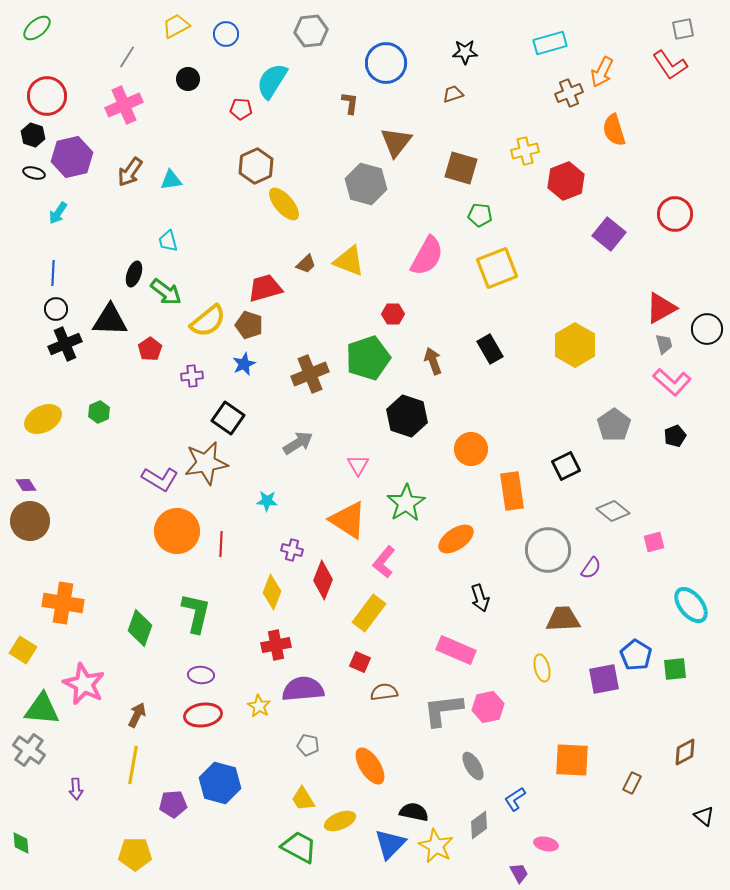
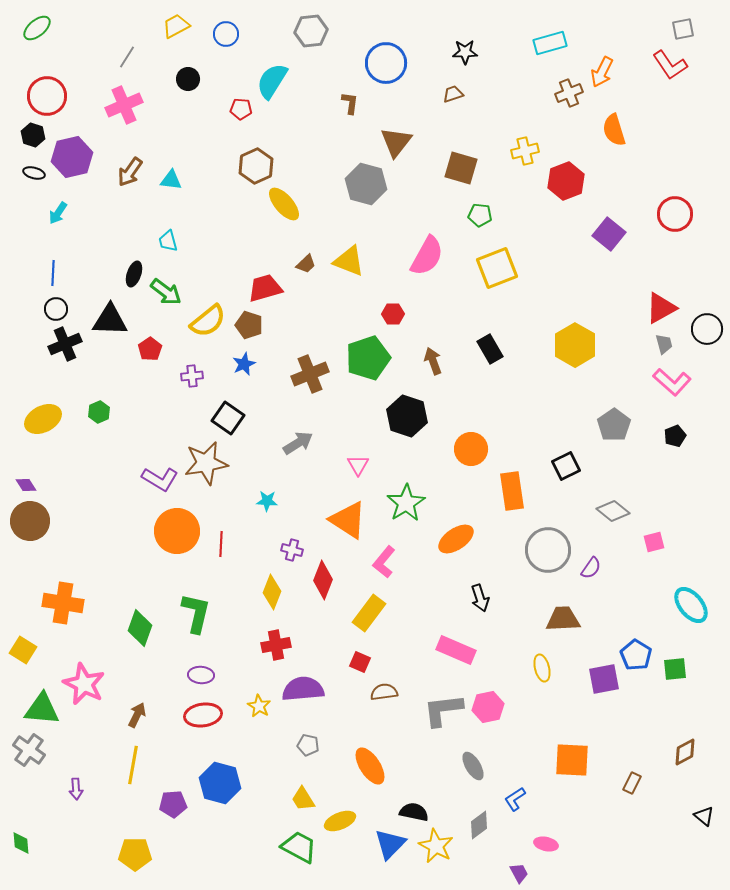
cyan triangle at (171, 180): rotated 15 degrees clockwise
